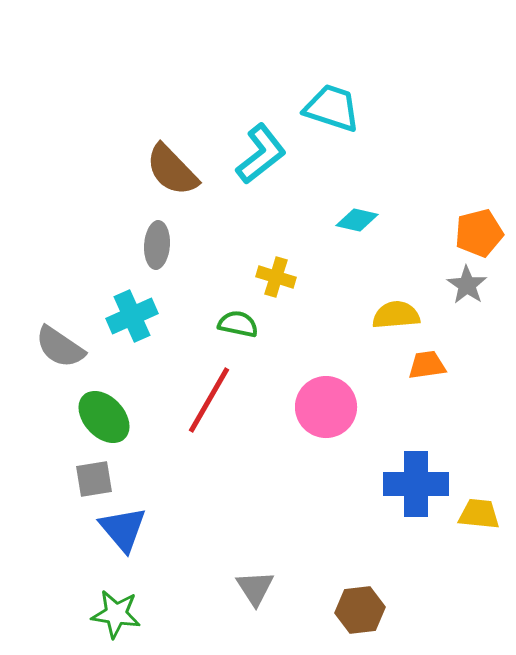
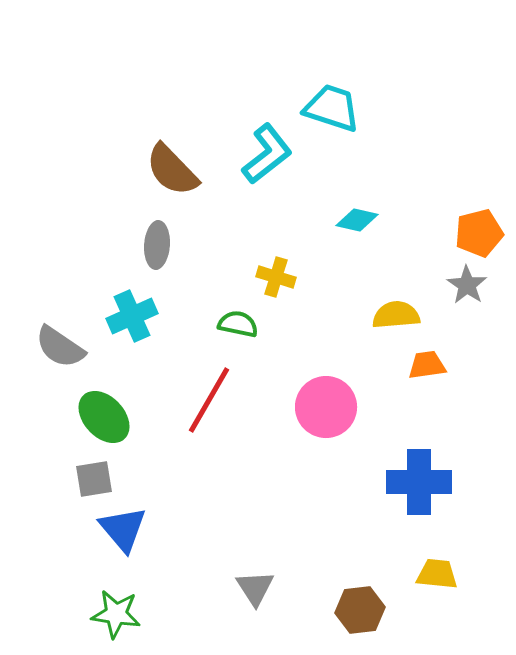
cyan L-shape: moved 6 px right
blue cross: moved 3 px right, 2 px up
yellow trapezoid: moved 42 px left, 60 px down
